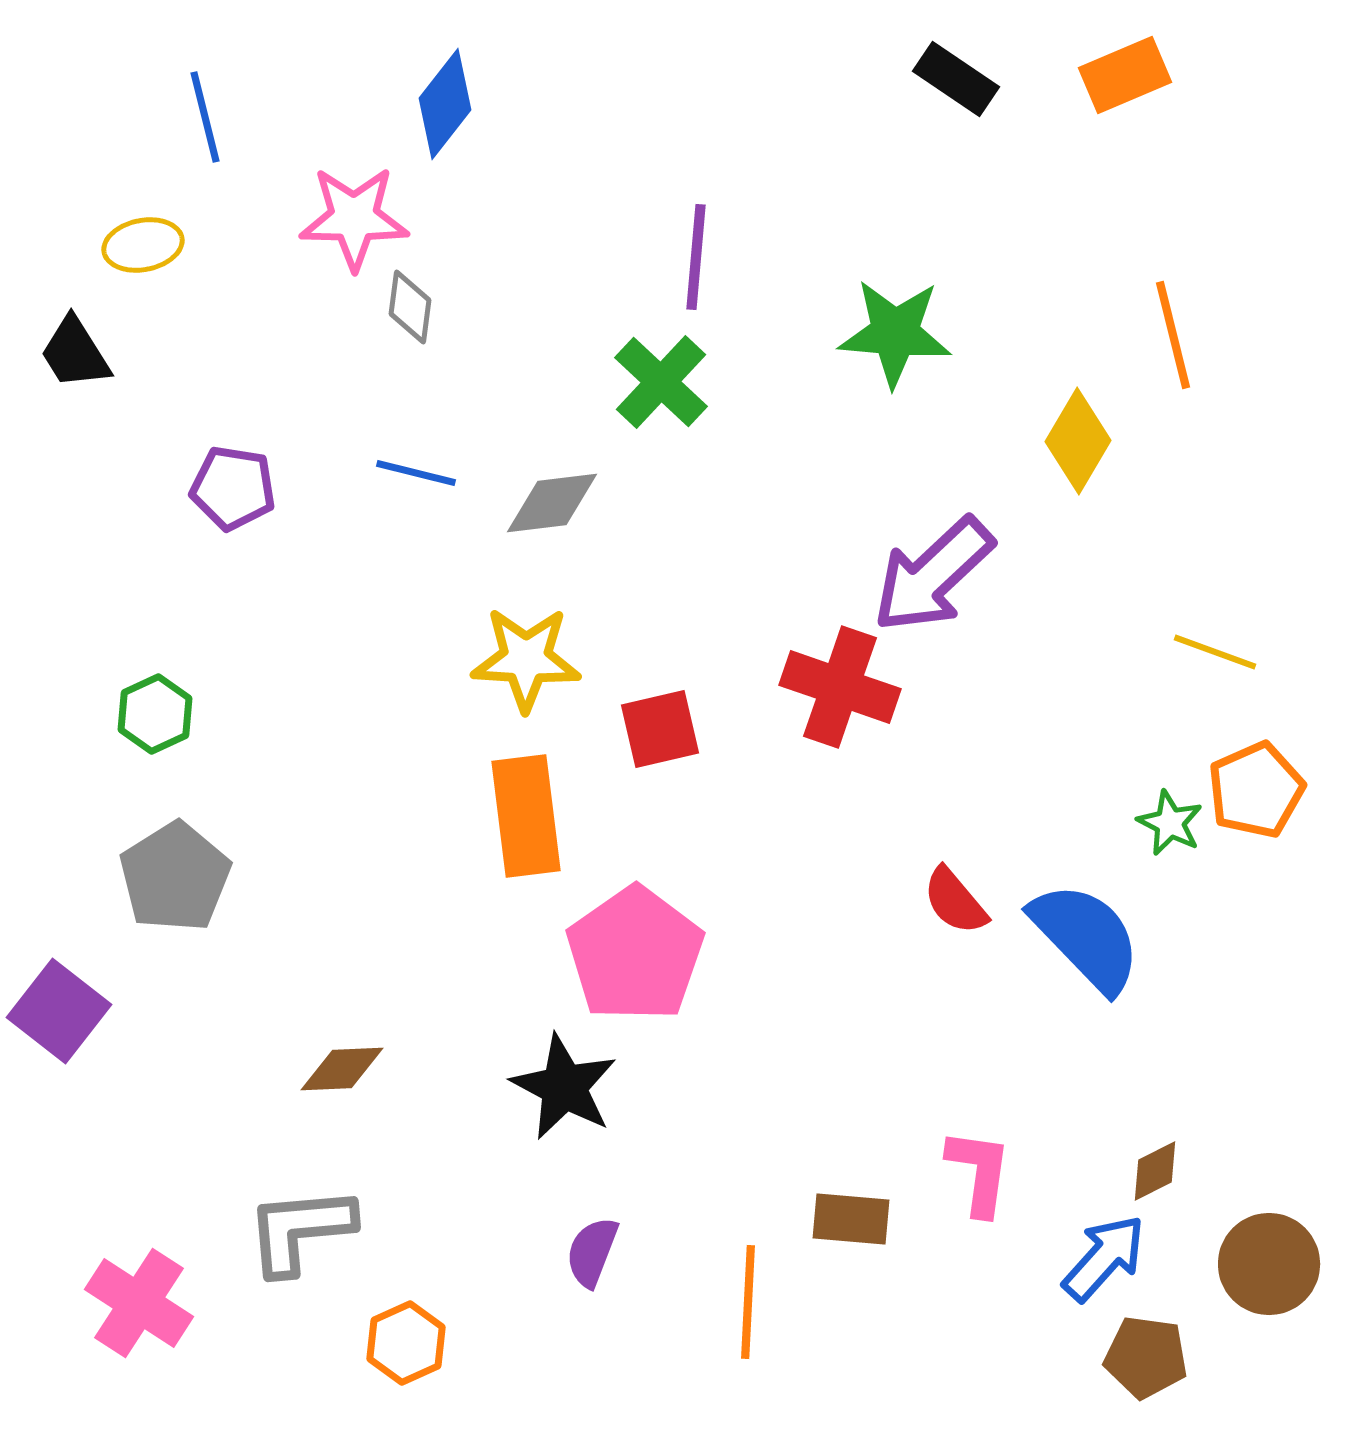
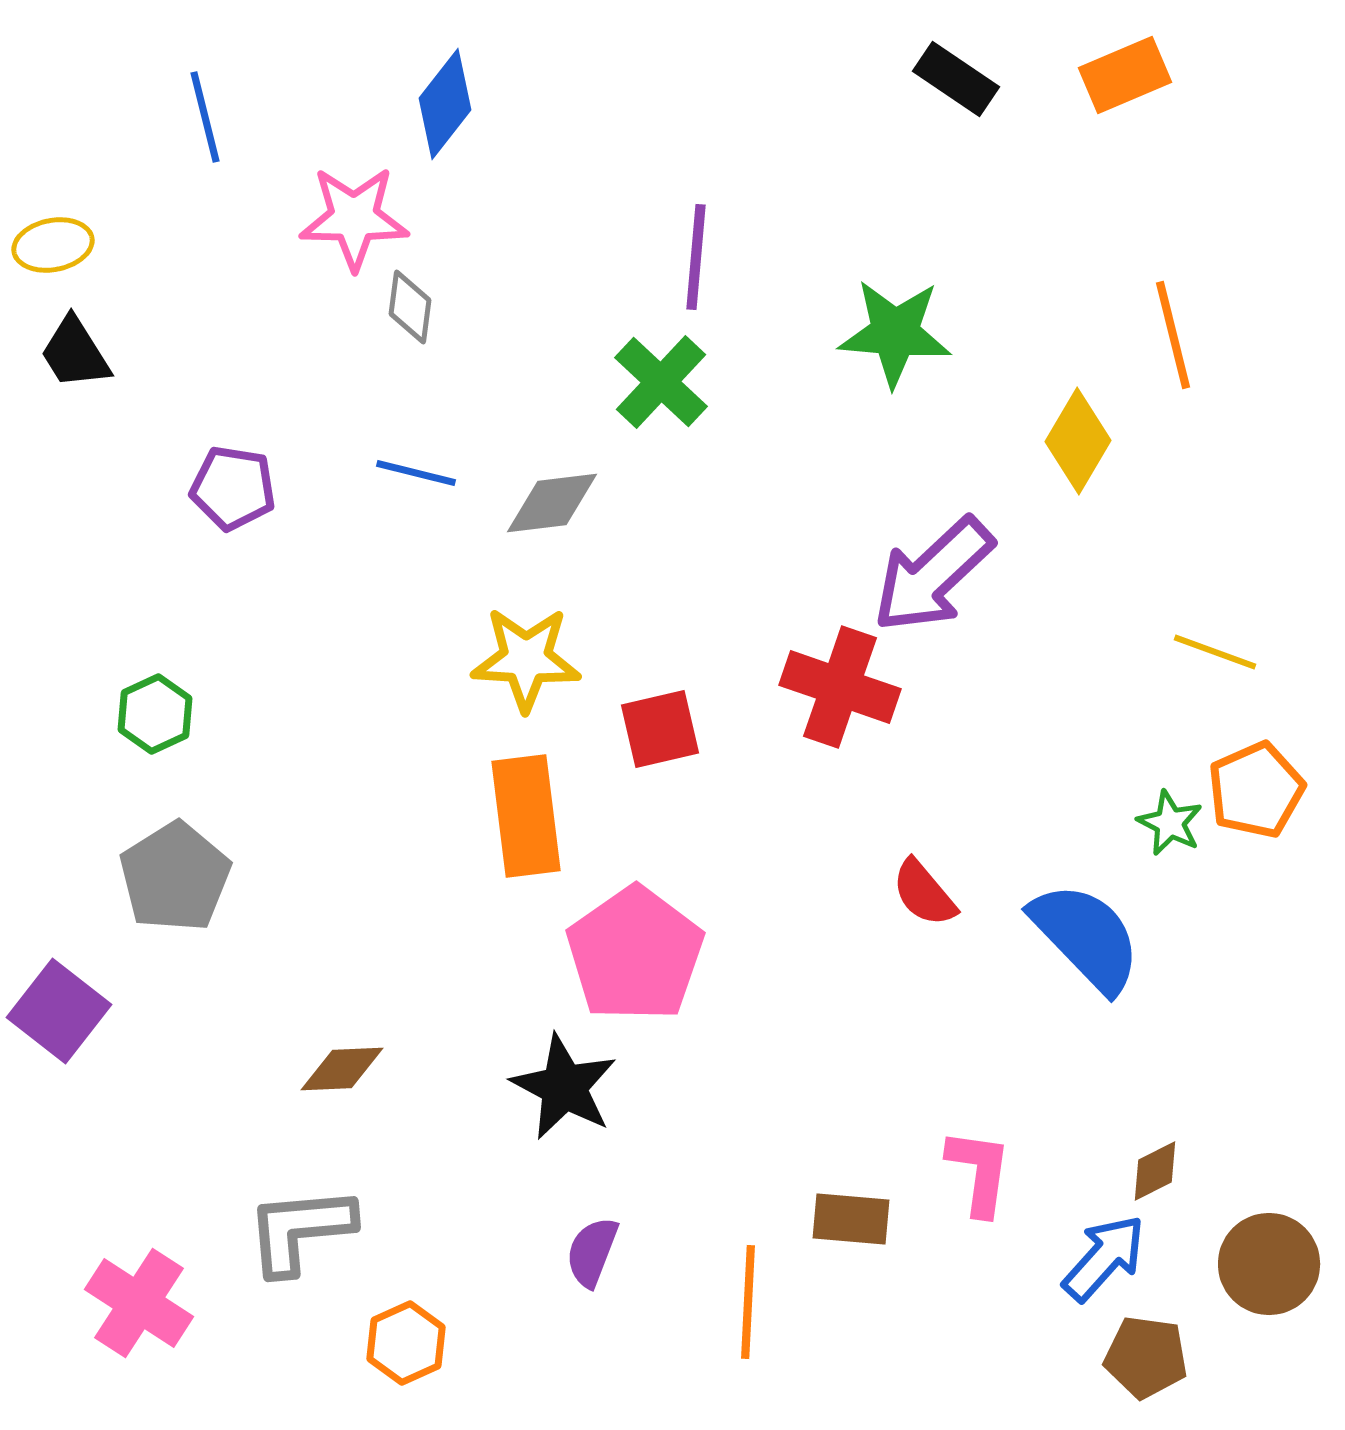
yellow ellipse at (143, 245): moved 90 px left
red semicircle at (955, 901): moved 31 px left, 8 px up
